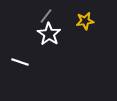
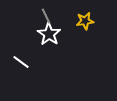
gray line: rotated 63 degrees counterclockwise
white line: moved 1 px right; rotated 18 degrees clockwise
